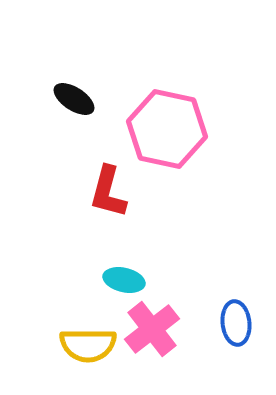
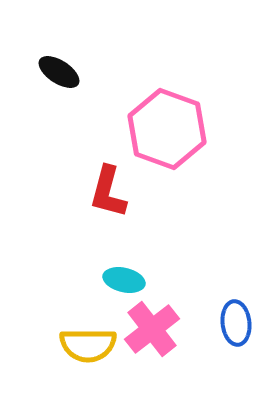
black ellipse: moved 15 px left, 27 px up
pink hexagon: rotated 8 degrees clockwise
